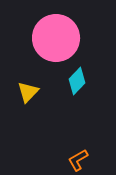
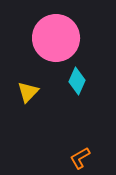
cyan diamond: rotated 20 degrees counterclockwise
orange L-shape: moved 2 px right, 2 px up
